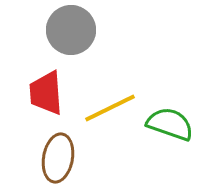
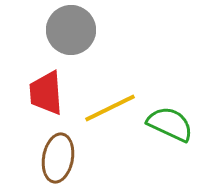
green semicircle: rotated 6 degrees clockwise
